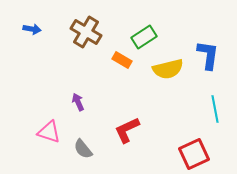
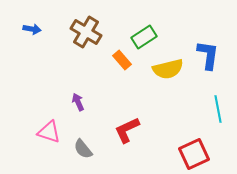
orange rectangle: rotated 18 degrees clockwise
cyan line: moved 3 px right
